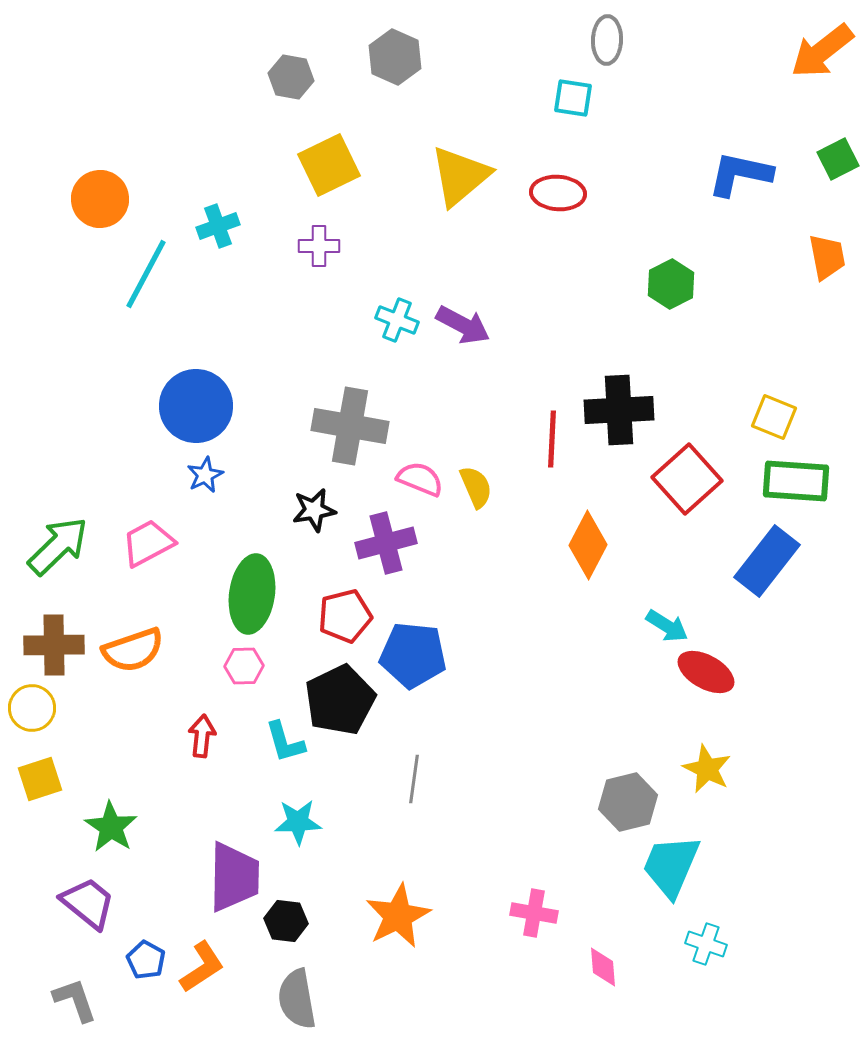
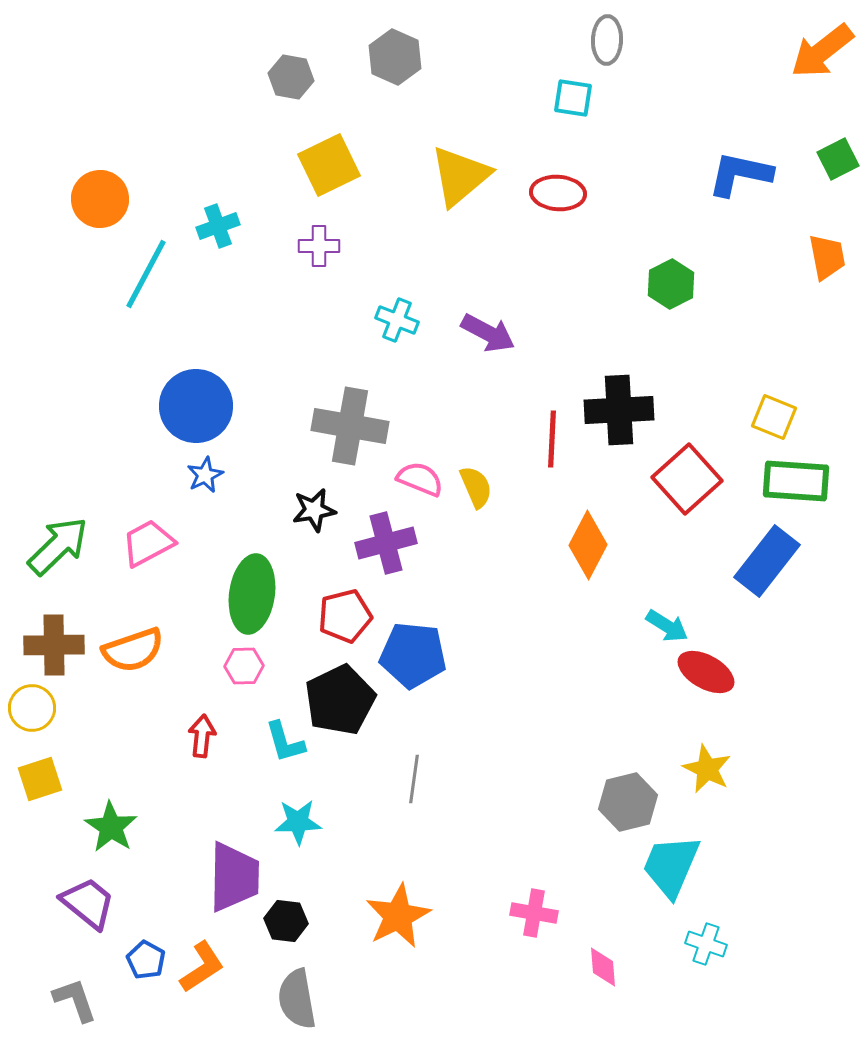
purple arrow at (463, 325): moved 25 px right, 8 px down
